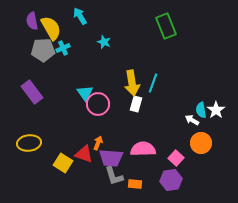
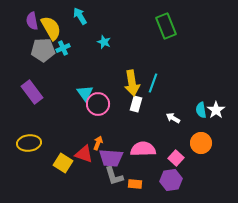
white arrow: moved 19 px left, 2 px up
